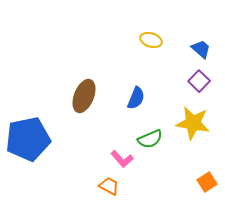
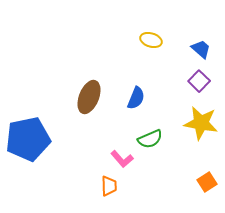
brown ellipse: moved 5 px right, 1 px down
yellow star: moved 8 px right
orange trapezoid: rotated 60 degrees clockwise
